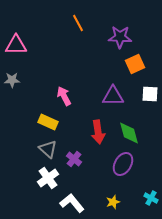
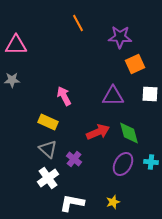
red arrow: rotated 105 degrees counterclockwise
cyan cross: moved 36 px up; rotated 24 degrees counterclockwise
white L-shape: rotated 40 degrees counterclockwise
